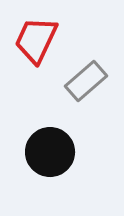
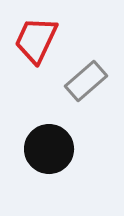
black circle: moved 1 px left, 3 px up
